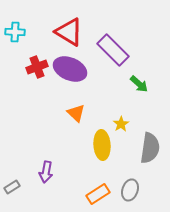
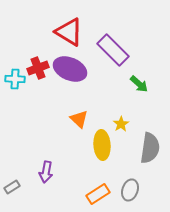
cyan cross: moved 47 px down
red cross: moved 1 px right, 1 px down
orange triangle: moved 3 px right, 6 px down
